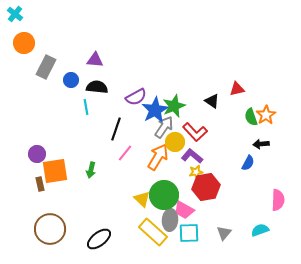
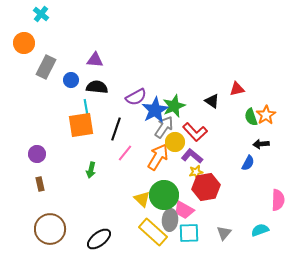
cyan cross: moved 26 px right
orange square: moved 26 px right, 46 px up
